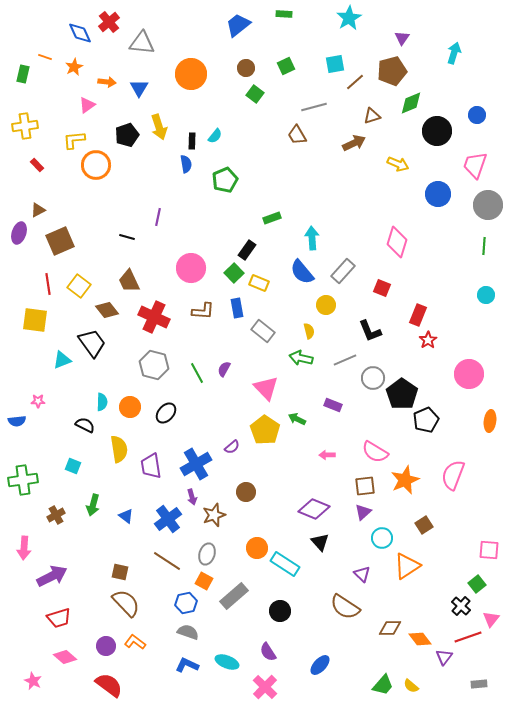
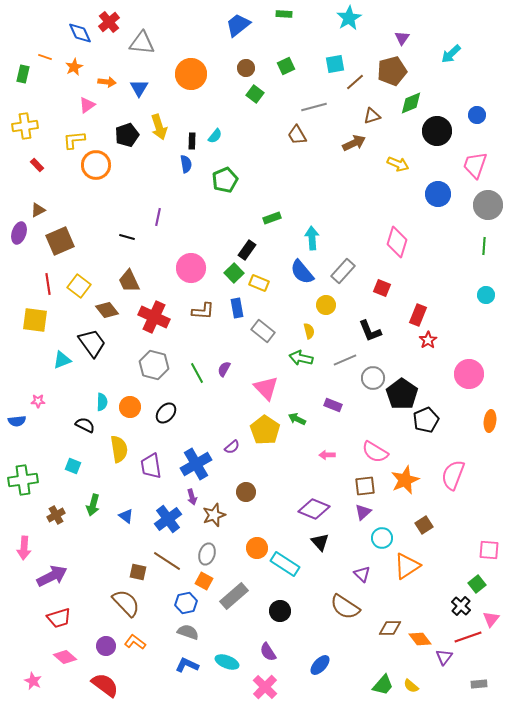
cyan arrow at (454, 53): moved 3 px left, 1 px down; rotated 150 degrees counterclockwise
brown square at (120, 572): moved 18 px right
red semicircle at (109, 685): moved 4 px left
